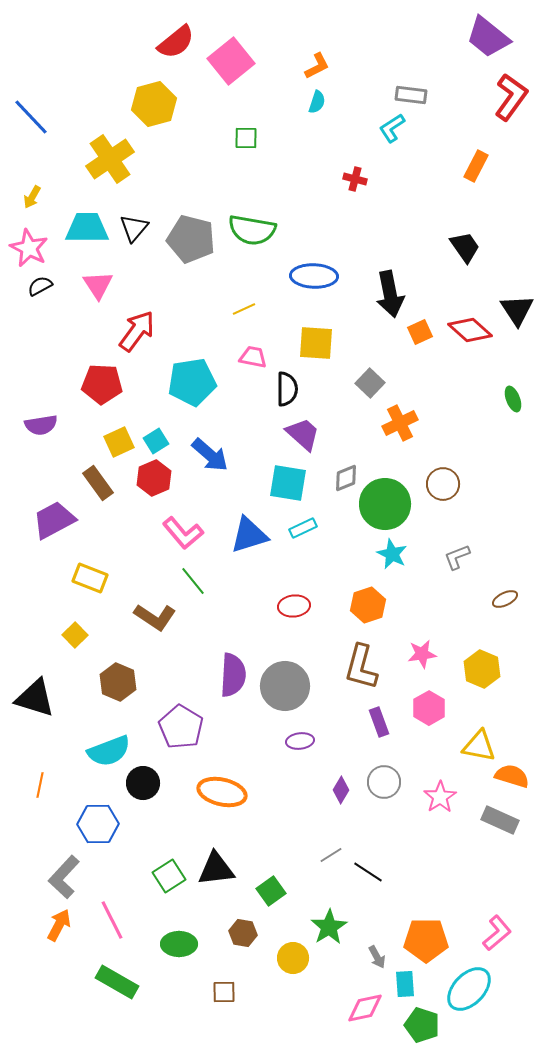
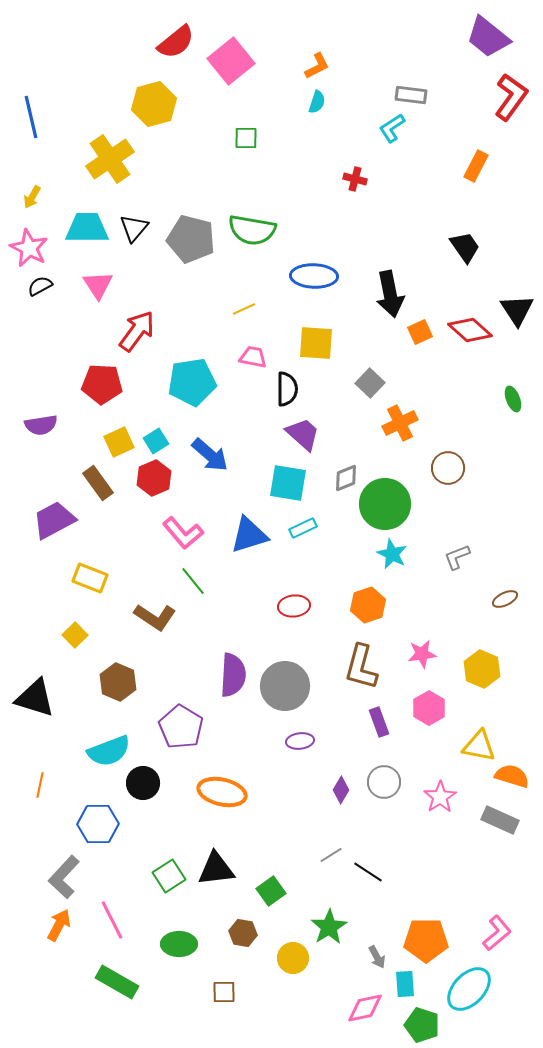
blue line at (31, 117): rotated 30 degrees clockwise
brown circle at (443, 484): moved 5 px right, 16 px up
